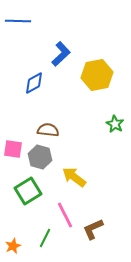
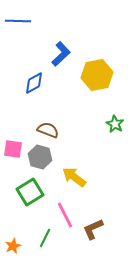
brown semicircle: rotated 15 degrees clockwise
green square: moved 2 px right, 1 px down
